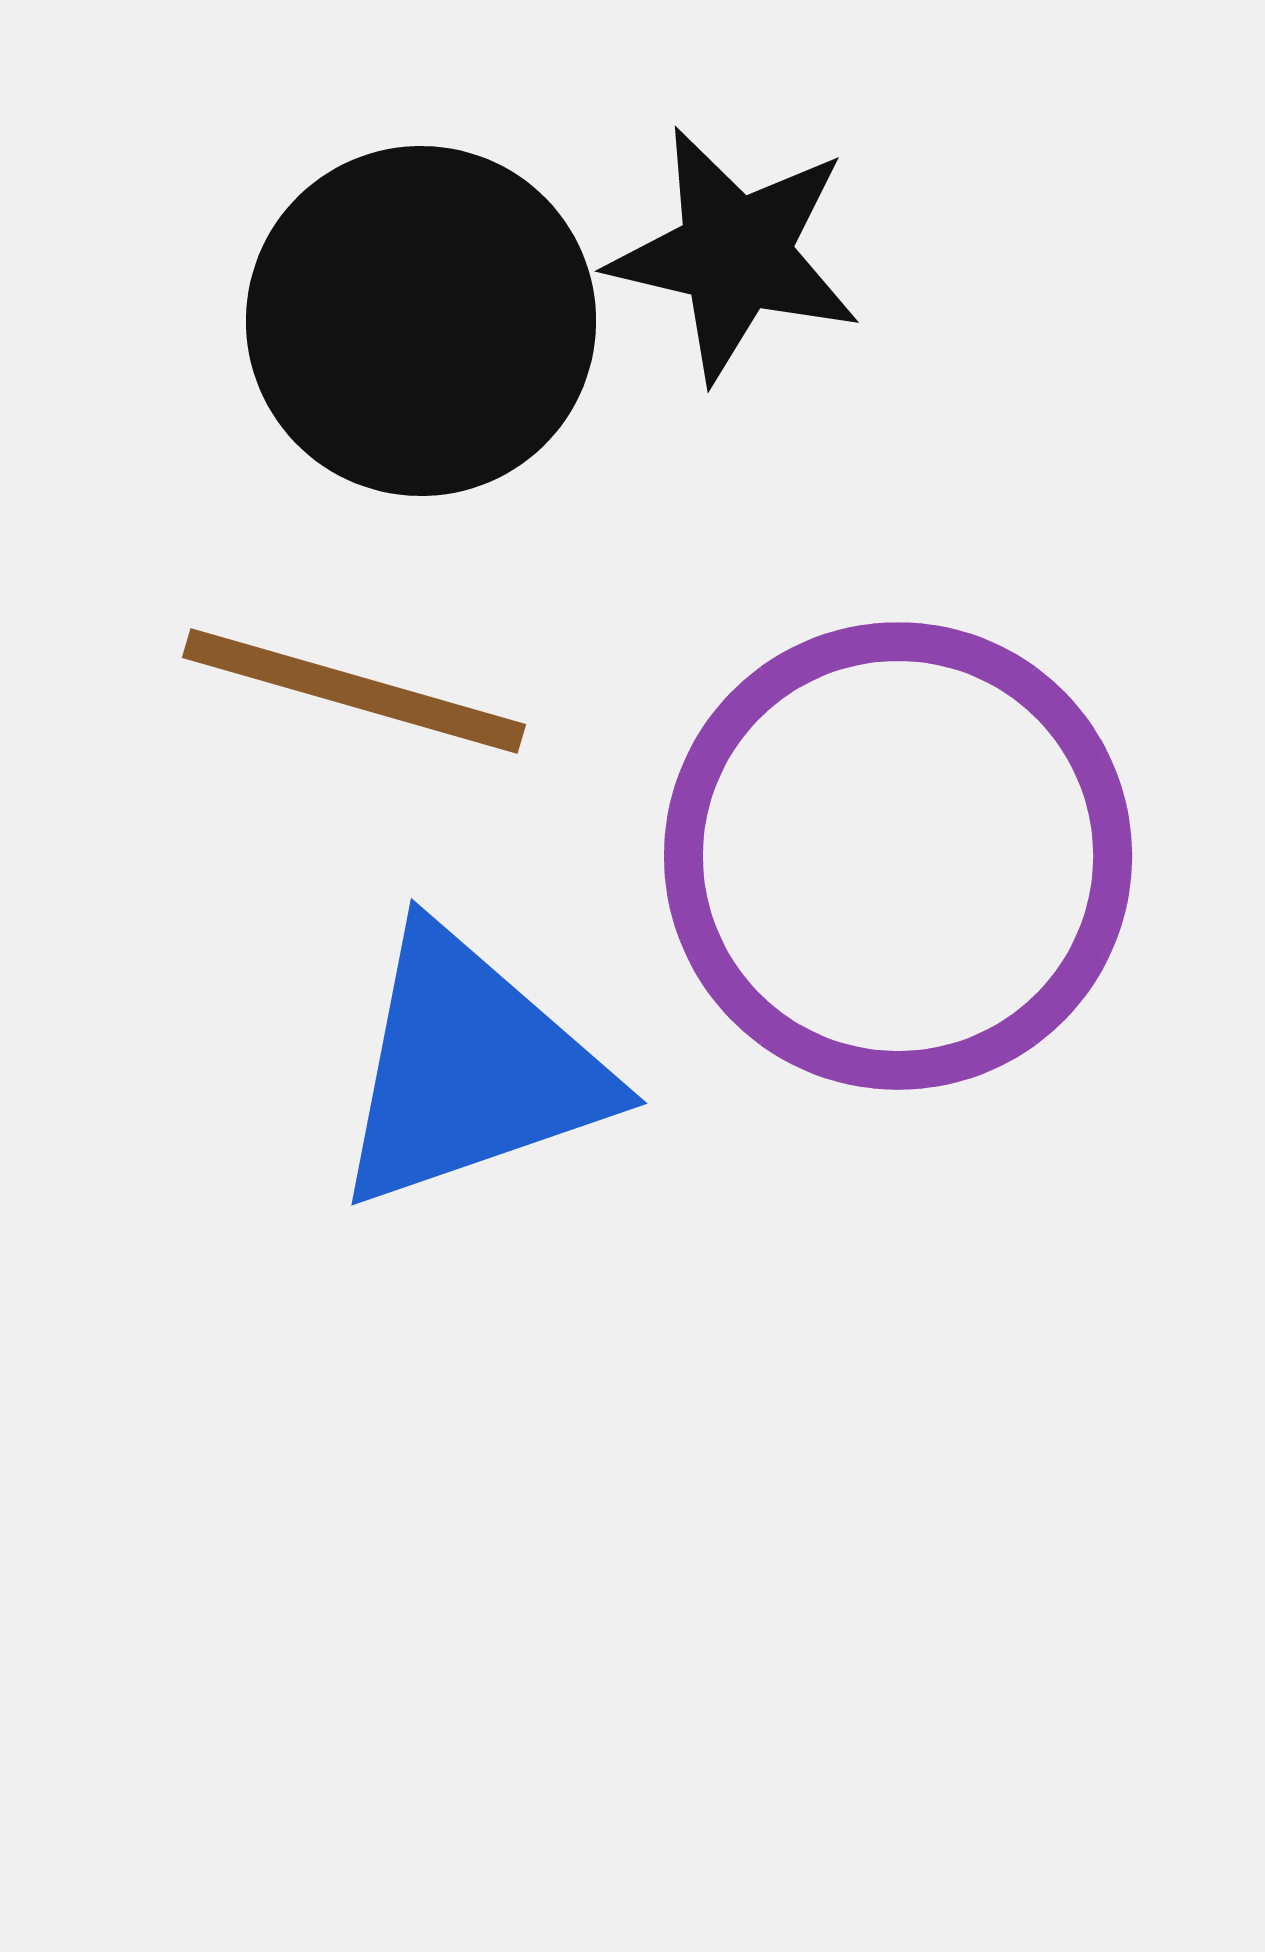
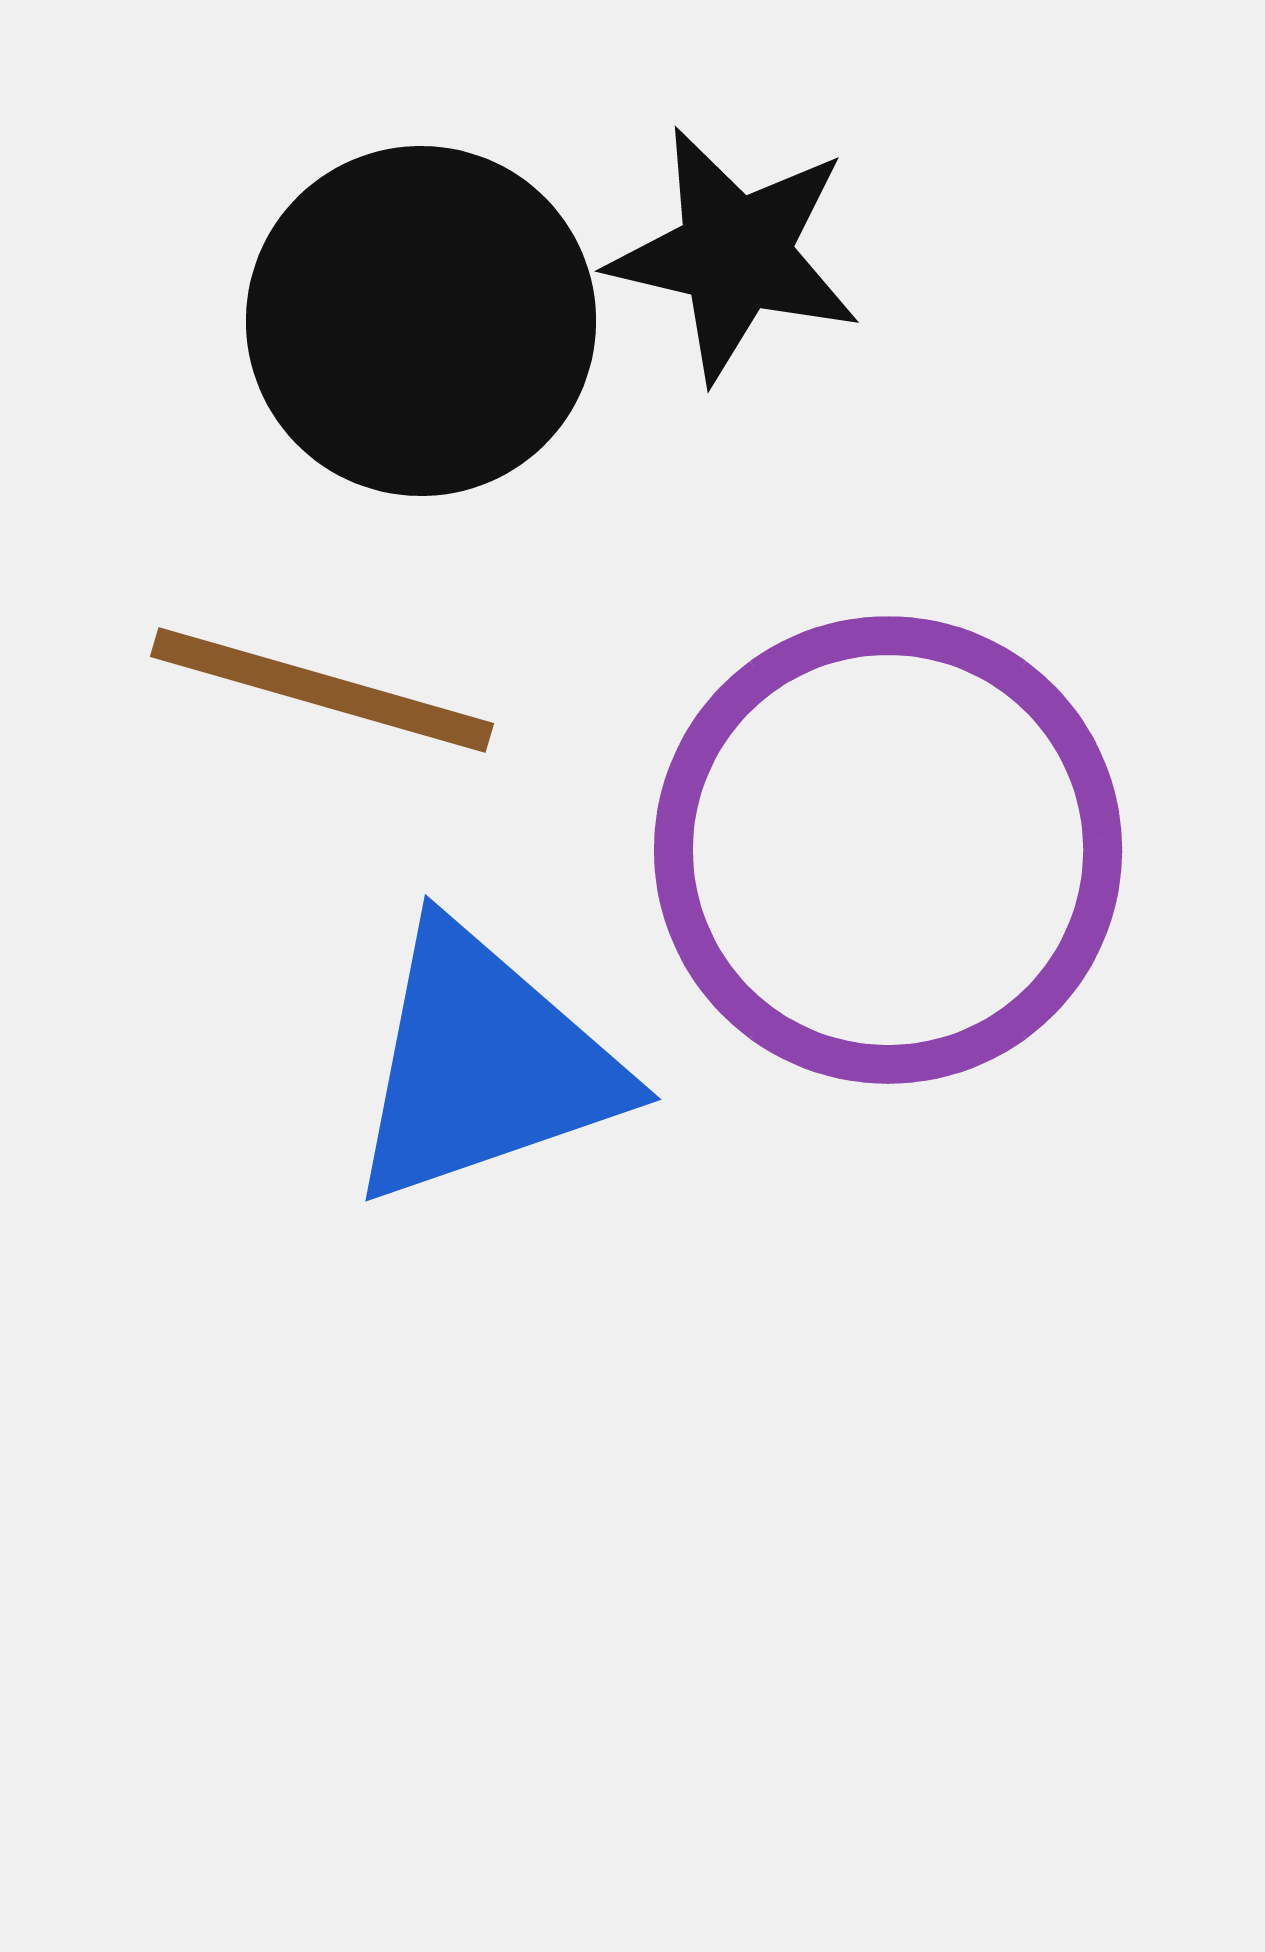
brown line: moved 32 px left, 1 px up
purple circle: moved 10 px left, 6 px up
blue triangle: moved 14 px right, 4 px up
